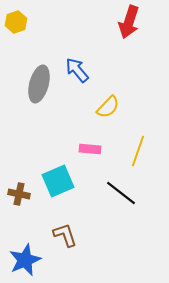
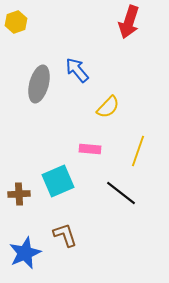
brown cross: rotated 15 degrees counterclockwise
blue star: moved 7 px up
